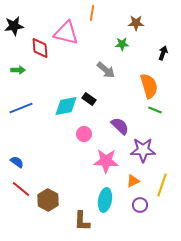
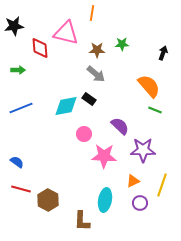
brown star: moved 39 px left, 27 px down
gray arrow: moved 10 px left, 4 px down
orange semicircle: rotated 25 degrees counterclockwise
pink star: moved 2 px left, 5 px up
red line: rotated 24 degrees counterclockwise
purple circle: moved 2 px up
